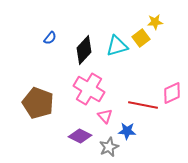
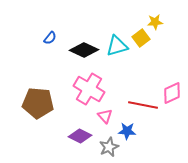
black diamond: rotated 72 degrees clockwise
brown pentagon: rotated 16 degrees counterclockwise
